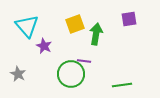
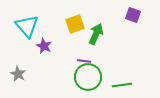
purple square: moved 4 px right, 4 px up; rotated 28 degrees clockwise
green arrow: rotated 15 degrees clockwise
green circle: moved 17 px right, 3 px down
